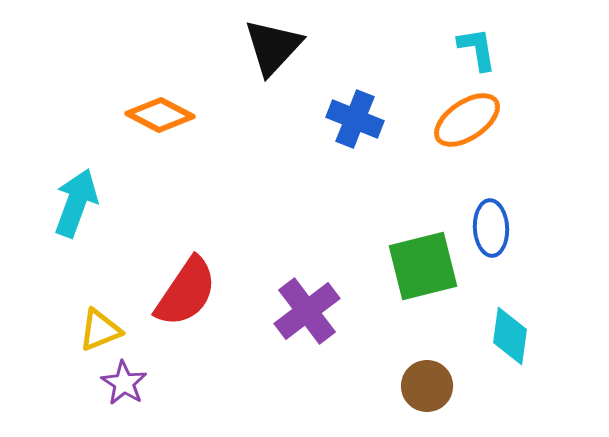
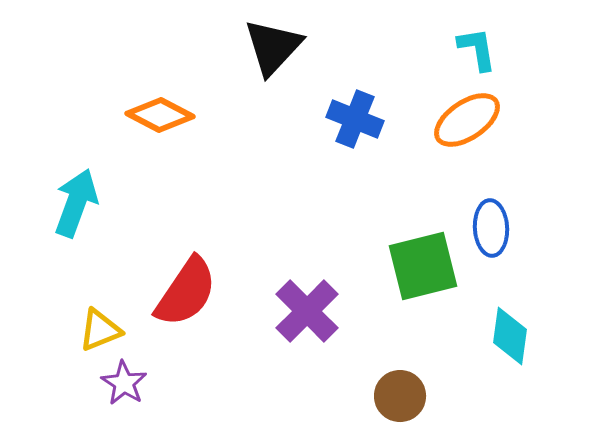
purple cross: rotated 8 degrees counterclockwise
brown circle: moved 27 px left, 10 px down
